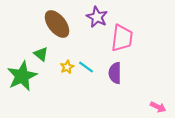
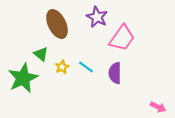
brown ellipse: rotated 12 degrees clockwise
pink trapezoid: rotated 28 degrees clockwise
yellow star: moved 5 px left
green star: moved 1 px right, 2 px down
